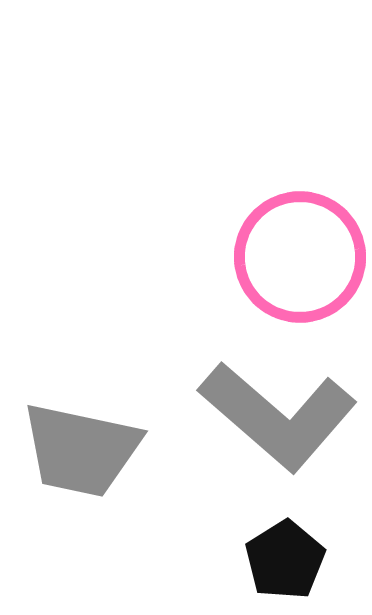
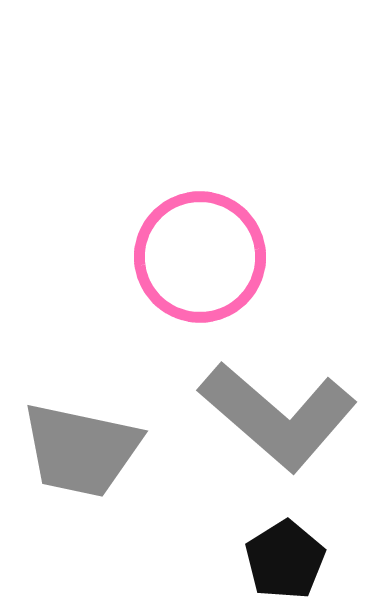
pink circle: moved 100 px left
